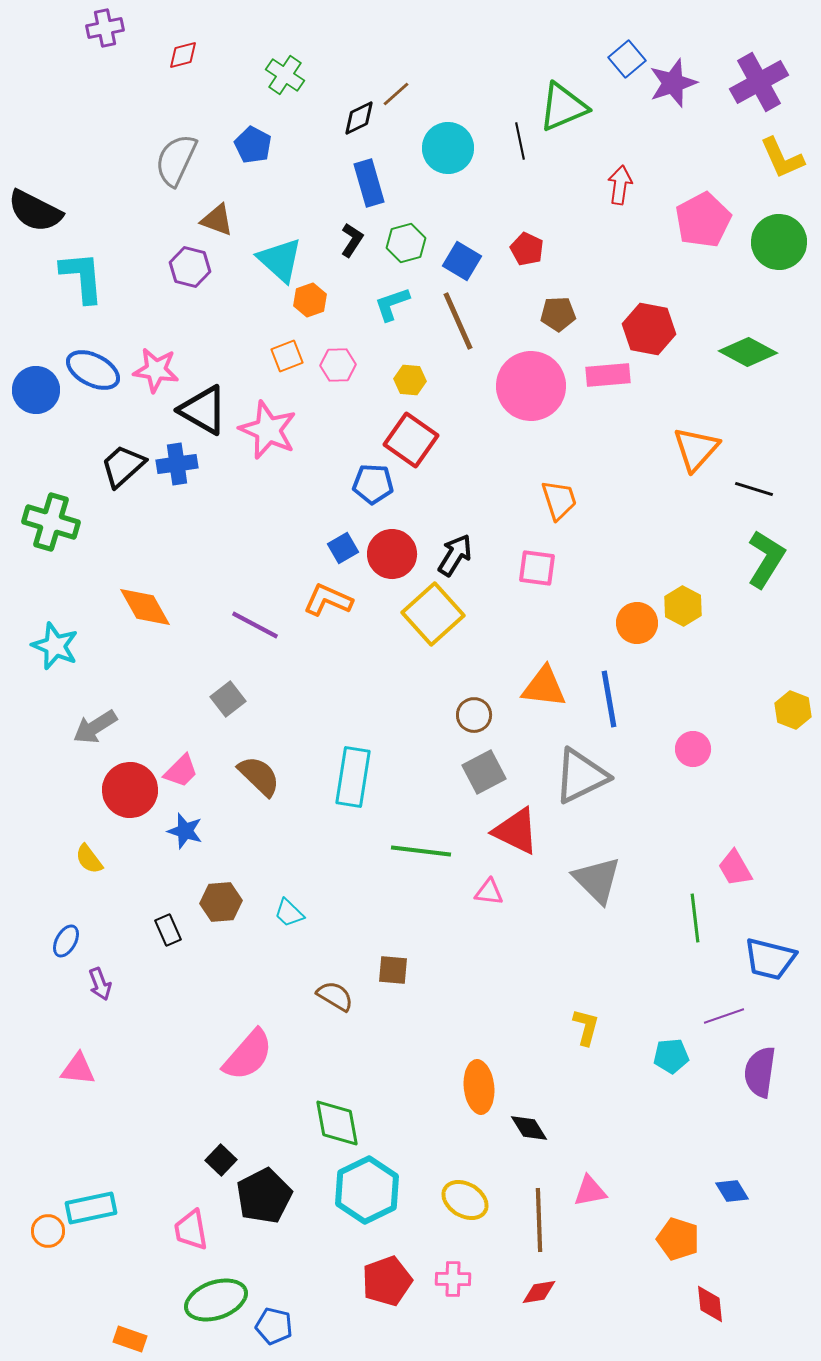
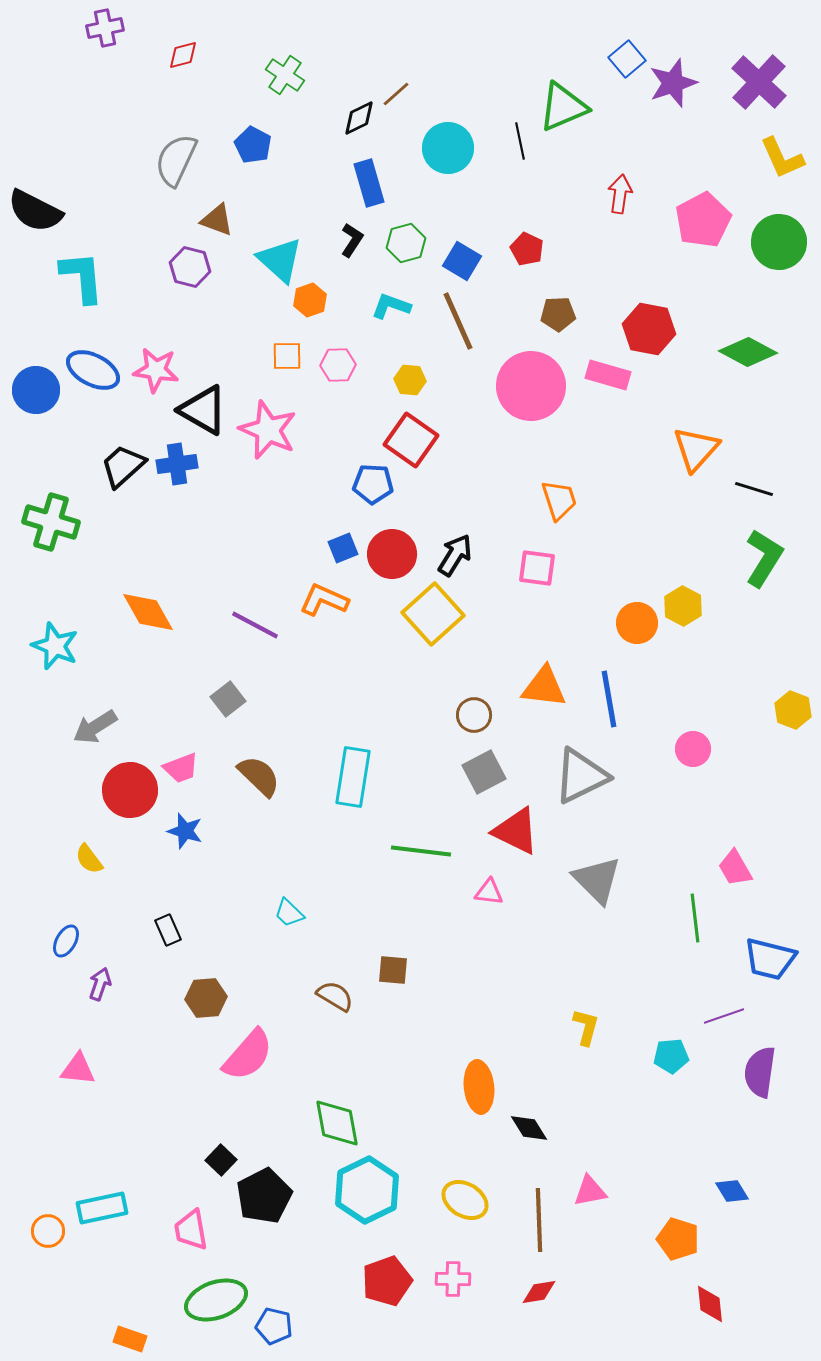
purple cross at (759, 82): rotated 18 degrees counterclockwise
red arrow at (620, 185): moved 9 px down
cyan L-shape at (392, 304): moved 1 px left, 2 px down; rotated 39 degrees clockwise
orange square at (287, 356): rotated 20 degrees clockwise
pink rectangle at (608, 375): rotated 21 degrees clockwise
blue square at (343, 548): rotated 8 degrees clockwise
green L-shape at (766, 559): moved 2 px left, 1 px up
orange L-shape at (328, 600): moved 4 px left
orange diamond at (145, 607): moved 3 px right, 5 px down
pink trapezoid at (181, 771): moved 3 px up; rotated 24 degrees clockwise
brown hexagon at (221, 902): moved 15 px left, 96 px down
purple arrow at (100, 984): rotated 140 degrees counterclockwise
cyan rectangle at (91, 1208): moved 11 px right
